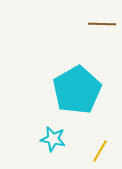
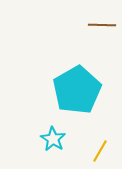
brown line: moved 1 px down
cyan star: rotated 20 degrees clockwise
